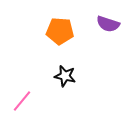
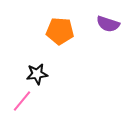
black star: moved 28 px left, 2 px up; rotated 20 degrees counterclockwise
